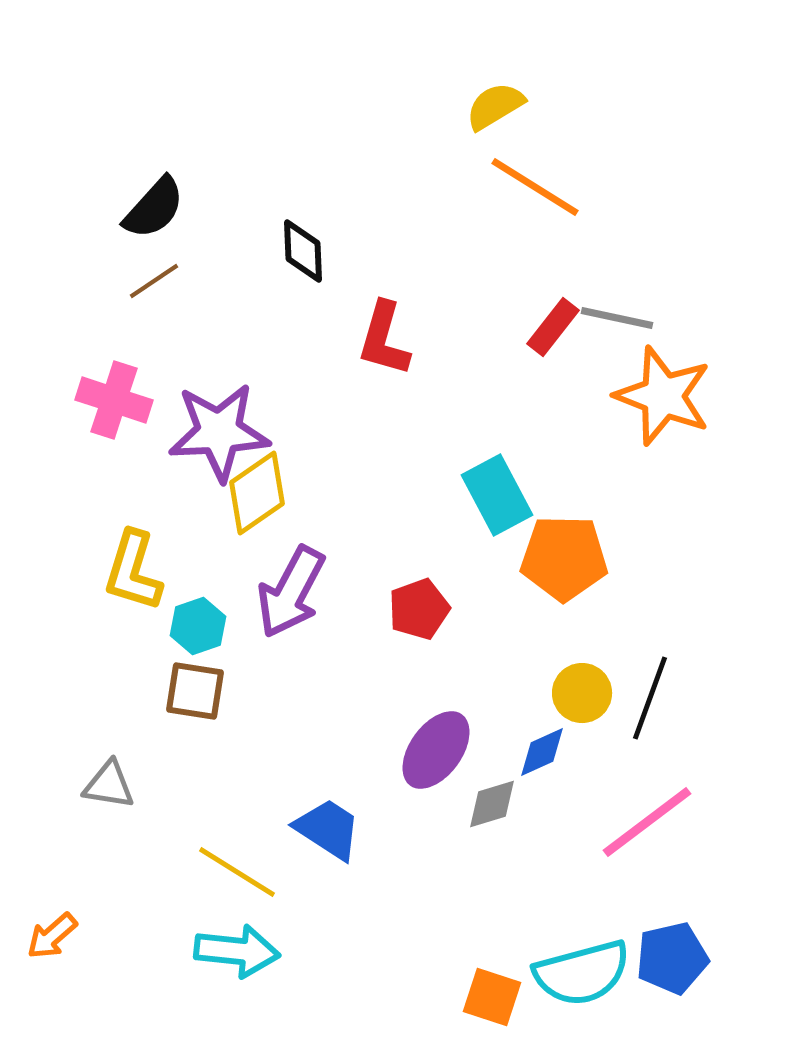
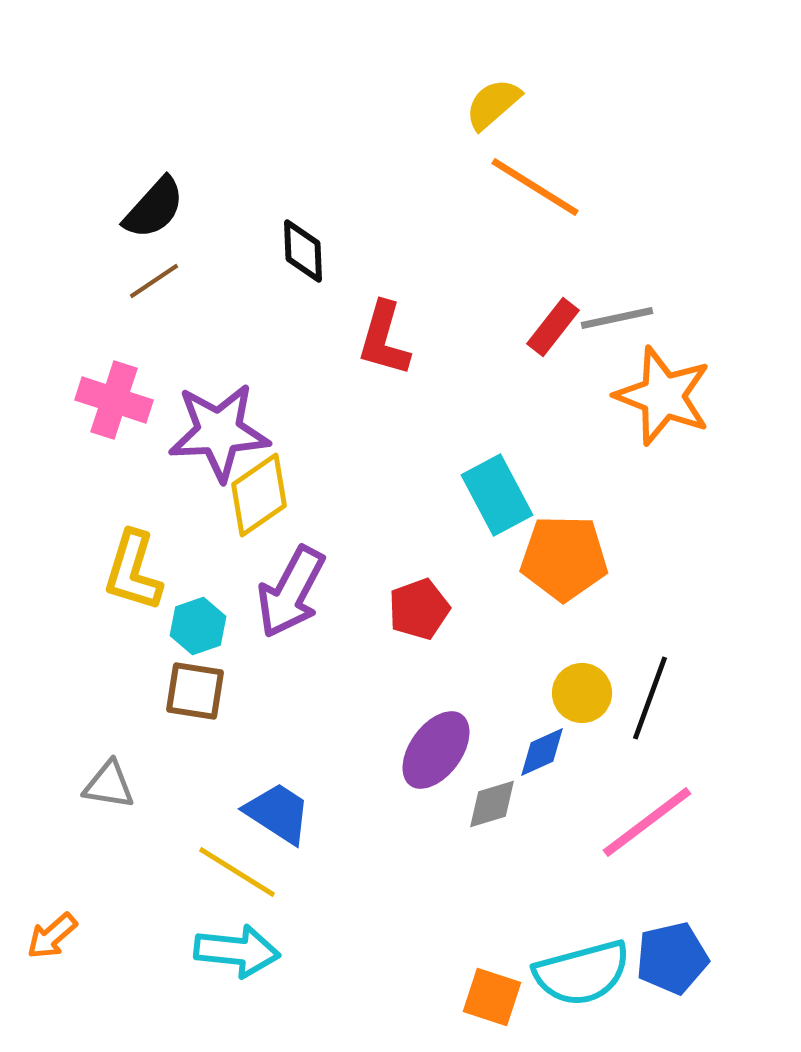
yellow semicircle: moved 2 px left, 2 px up; rotated 10 degrees counterclockwise
gray line: rotated 24 degrees counterclockwise
yellow diamond: moved 2 px right, 2 px down
blue trapezoid: moved 50 px left, 16 px up
